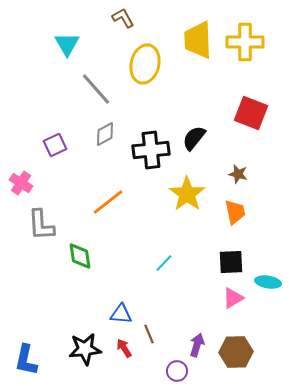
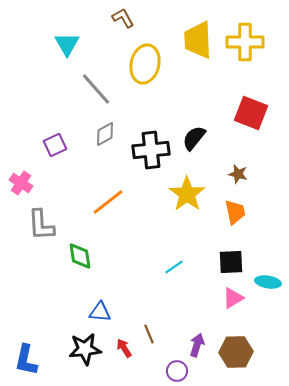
cyan line: moved 10 px right, 4 px down; rotated 12 degrees clockwise
blue triangle: moved 21 px left, 2 px up
